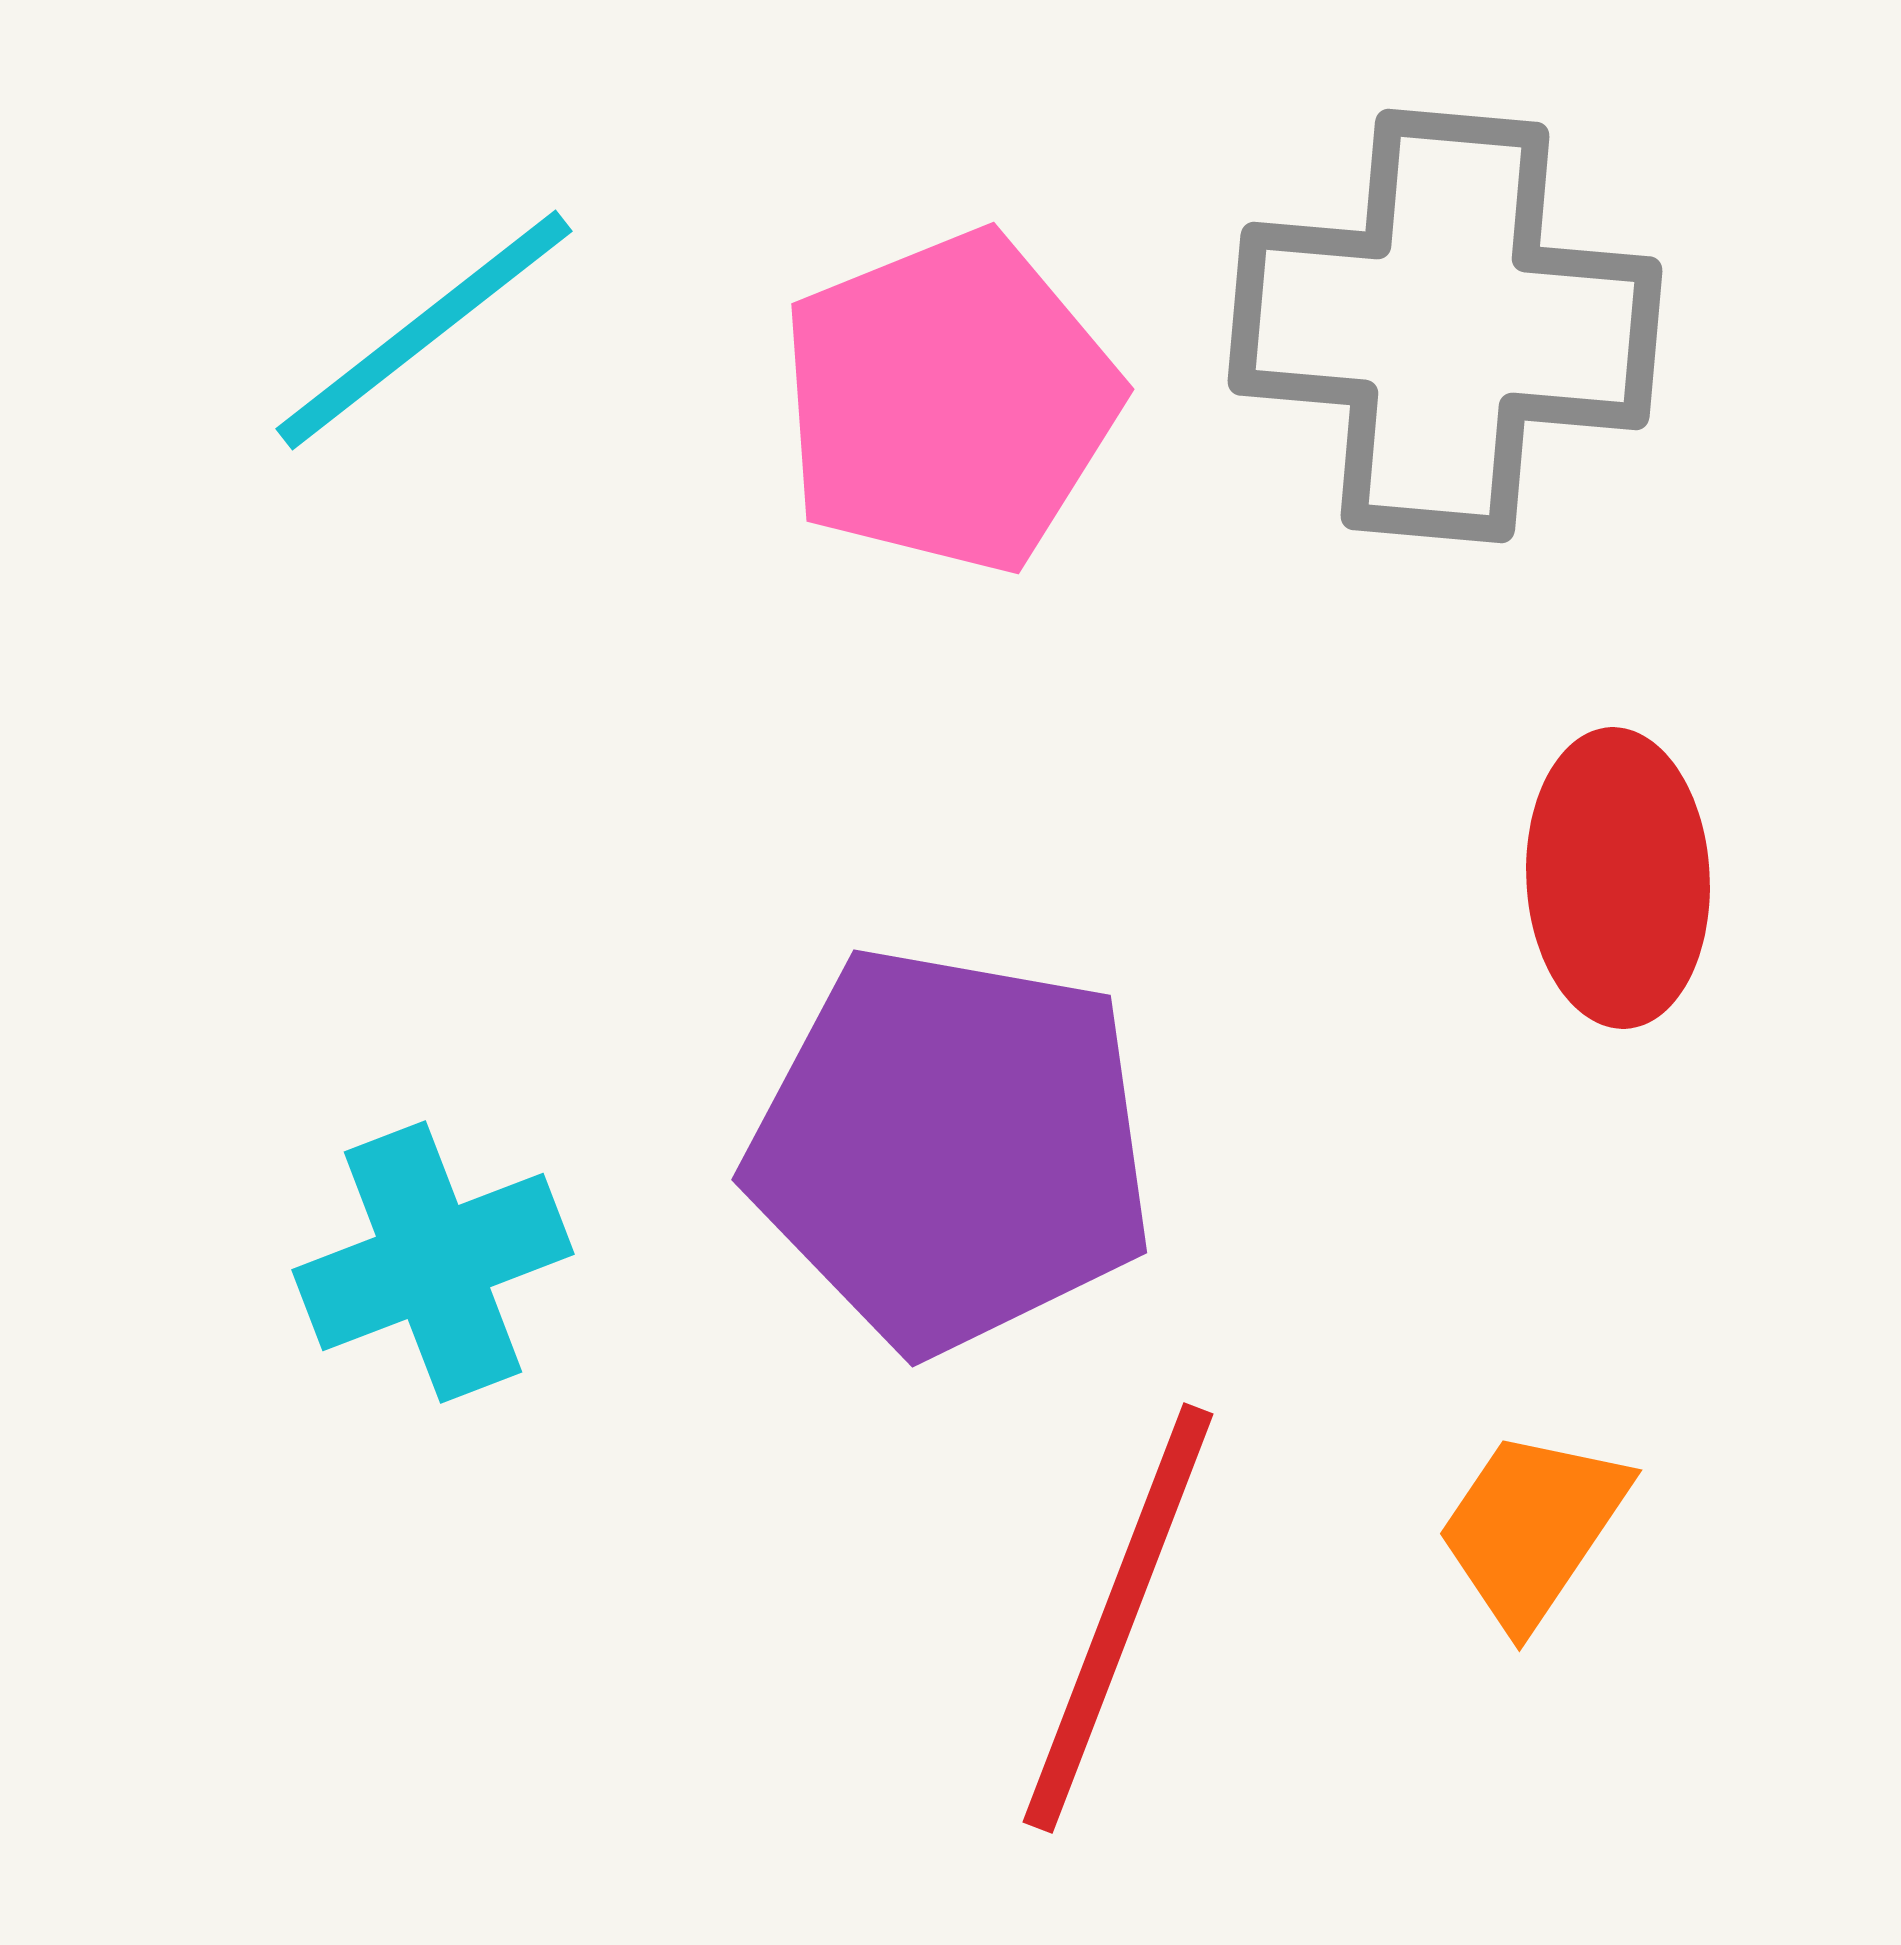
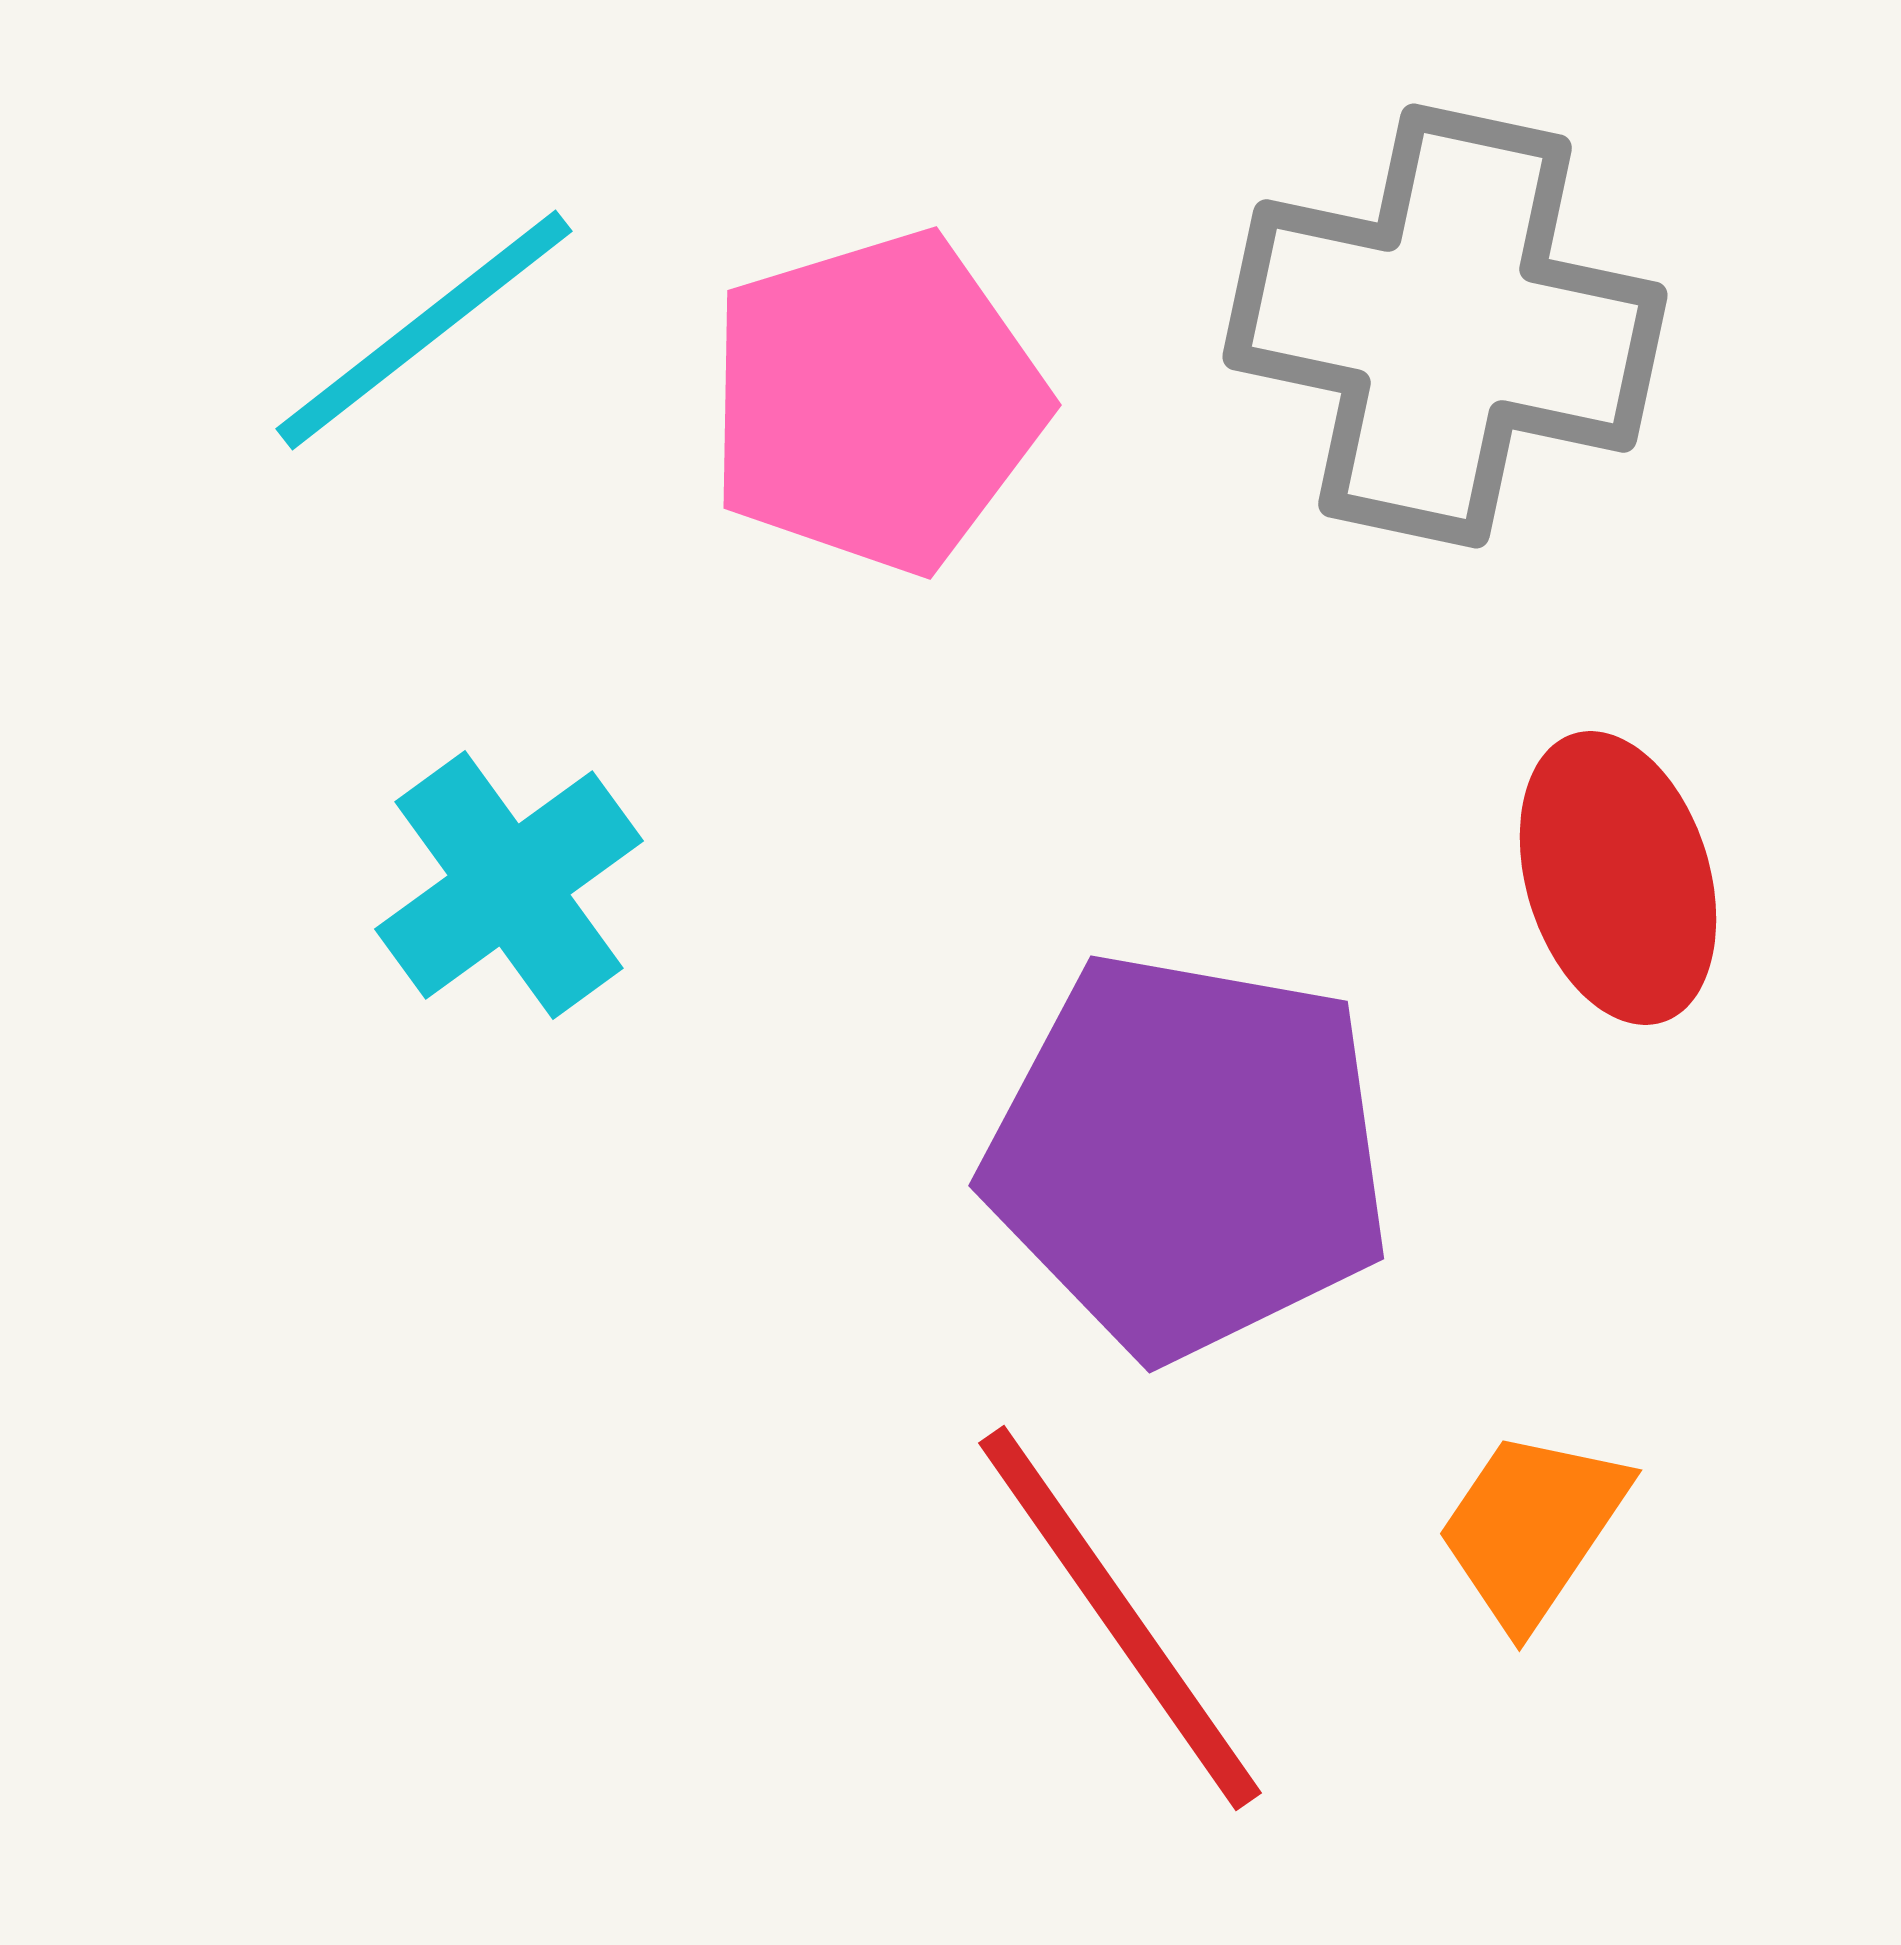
gray cross: rotated 7 degrees clockwise
pink pentagon: moved 73 px left; rotated 5 degrees clockwise
red ellipse: rotated 14 degrees counterclockwise
purple pentagon: moved 237 px right, 6 px down
cyan cross: moved 76 px right, 377 px up; rotated 15 degrees counterclockwise
red line: moved 2 px right; rotated 56 degrees counterclockwise
